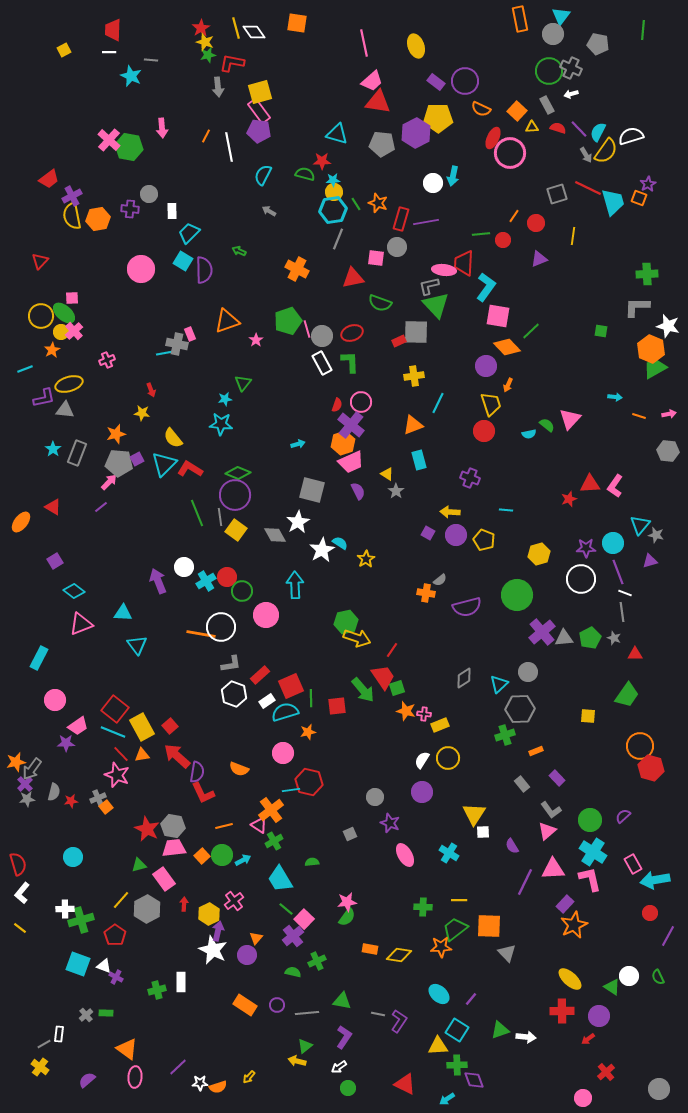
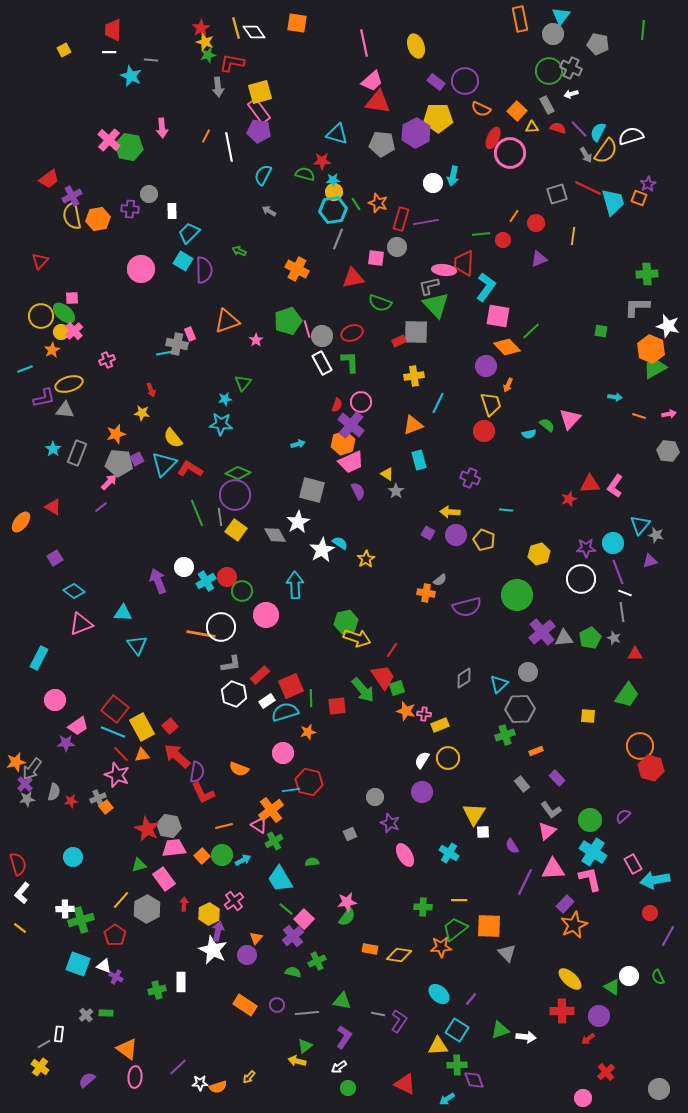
purple square at (55, 561): moved 3 px up
gray hexagon at (173, 826): moved 4 px left
